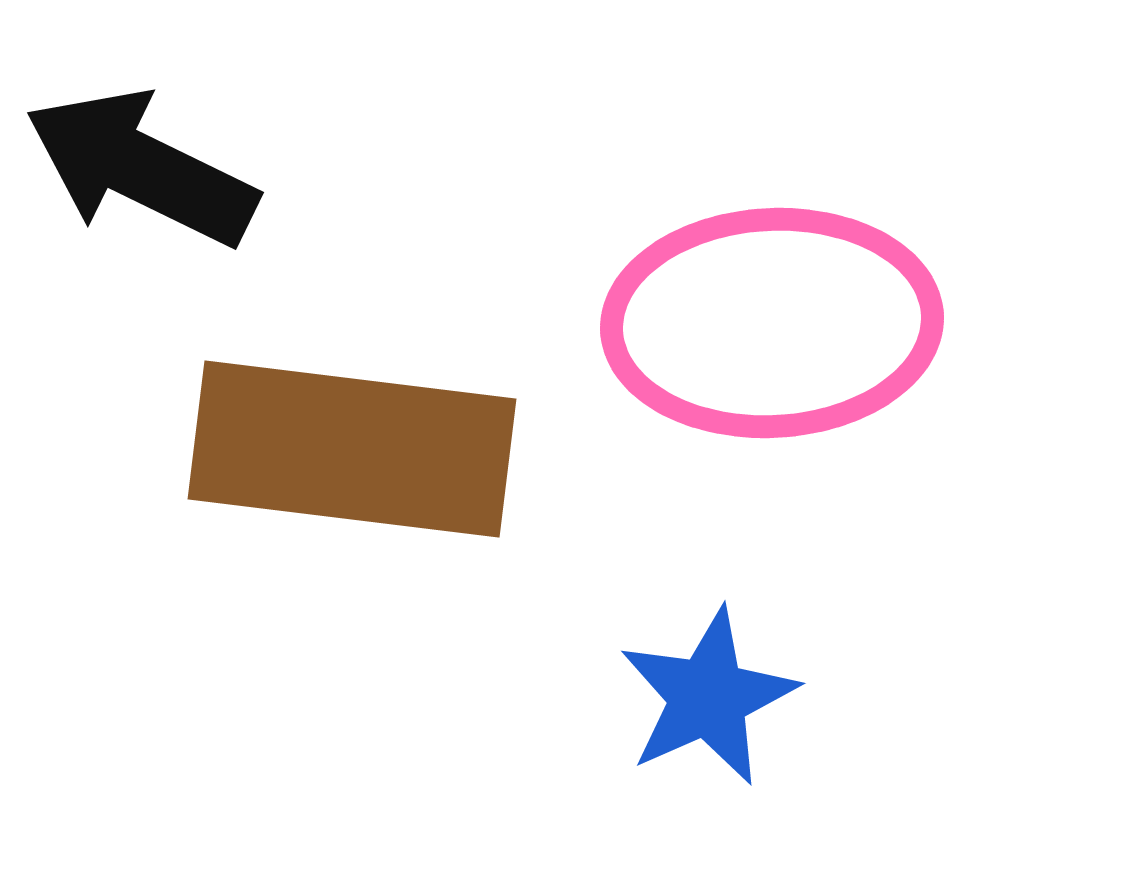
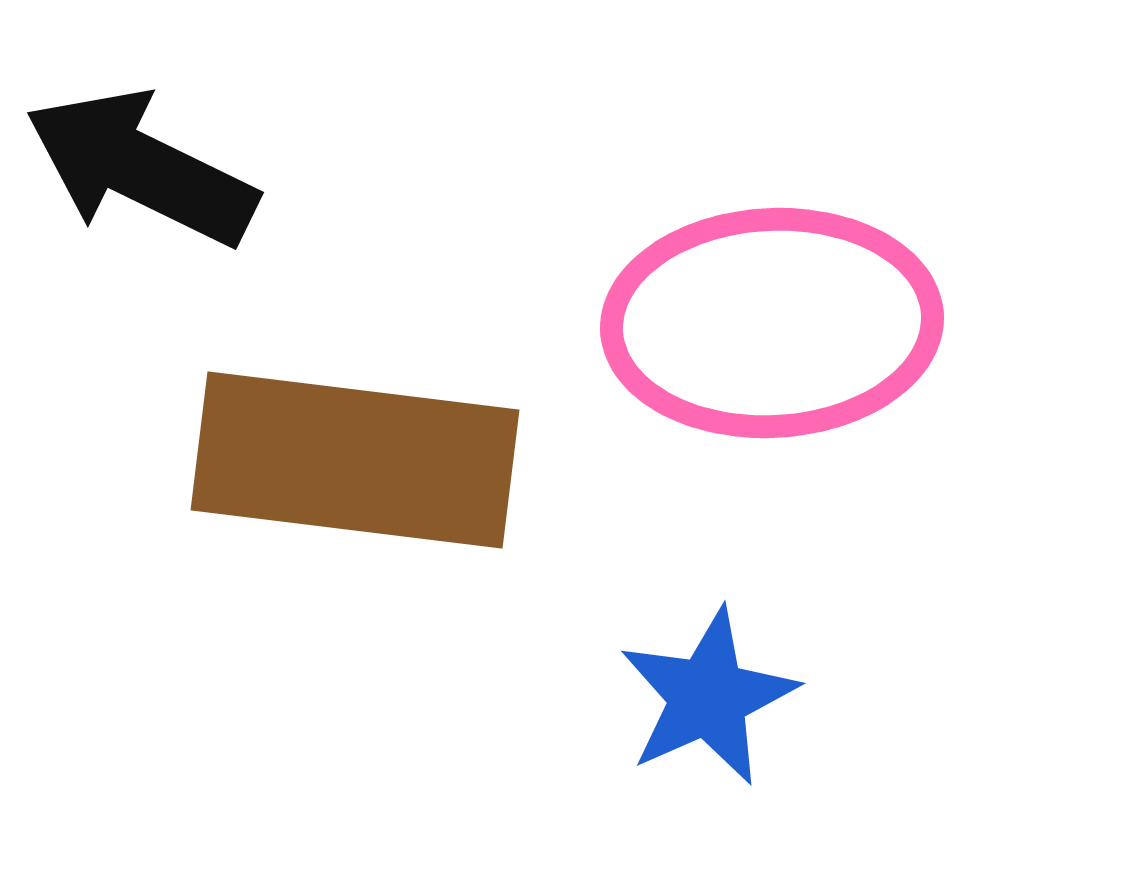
brown rectangle: moved 3 px right, 11 px down
